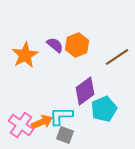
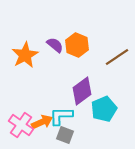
orange hexagon: rotated 15 degrees counterclockwise
purple diamond: moved 3 px left
